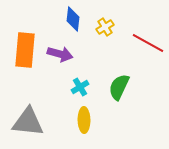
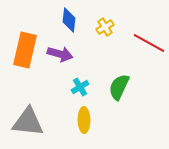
blue diamond: moved 4 px left, 1 px down
red line: moved 1 px right
orange rectangle: rotated 8 degrees clockwise
